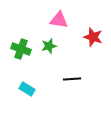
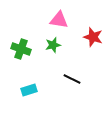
green star: moved 4 px right, 1 px up
black line: rotated 30 degrees clockwise
cyan rectangle: moved 2 px right, 1 px down; rotated 49 degrees counterclockwise
